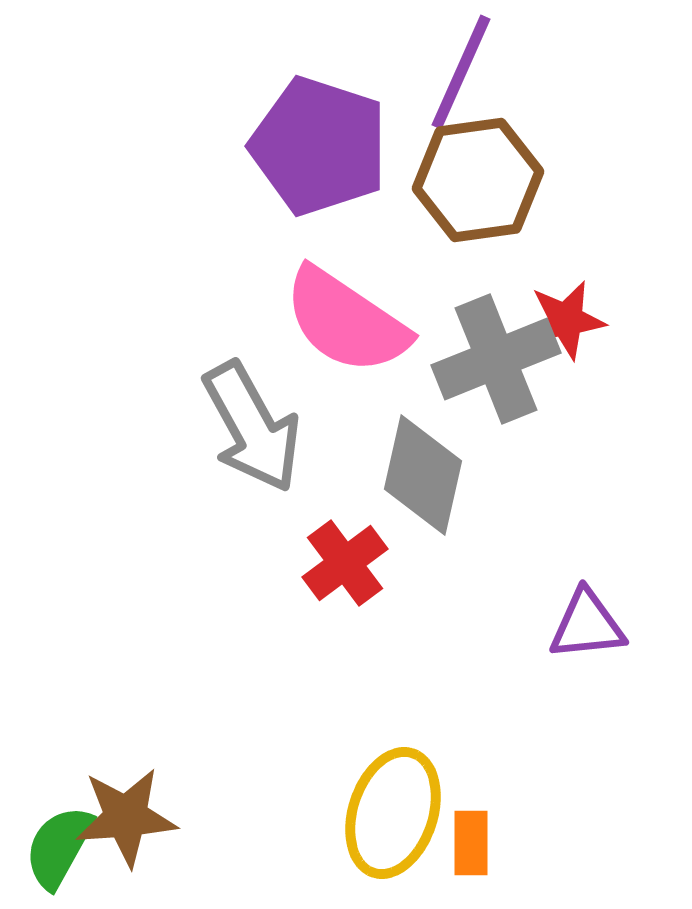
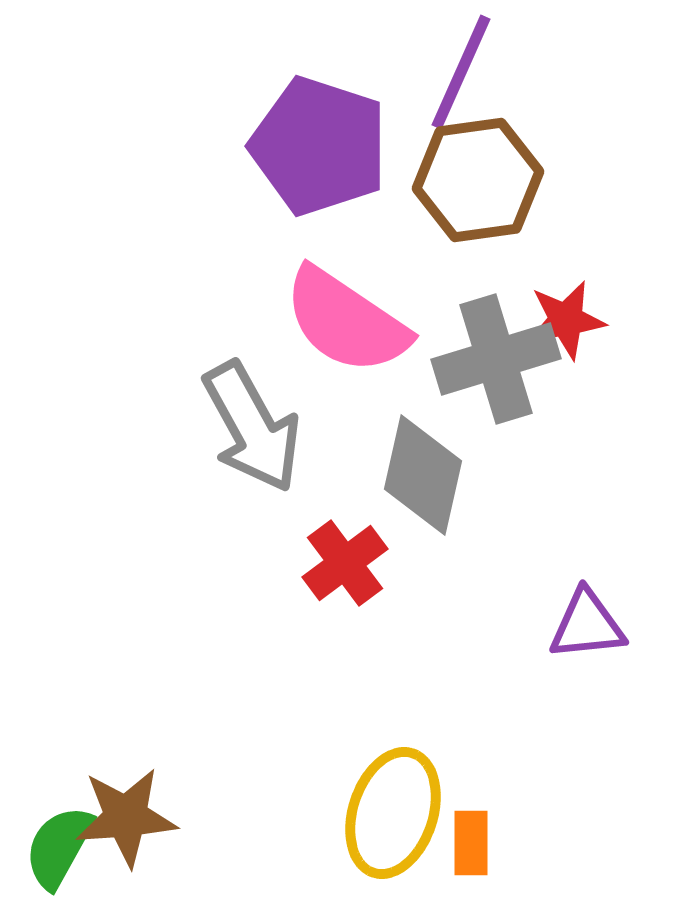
gray cross: rotated 5 degrees clockwise
